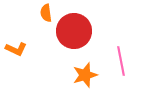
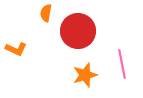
orange semicircle: rotated 18 degrees clockwise
red circle: moved 4 px right
pink line: moved 1 px right, 3 px down
